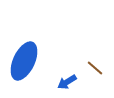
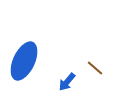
blue arrow: rotated 18 degrees counterclockwise
